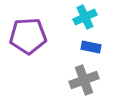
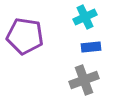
purple pentagon: moved 3 px left; rotated 12 degrees clockwise
blue rectangle: rotated 18 degrees counterclockwise
